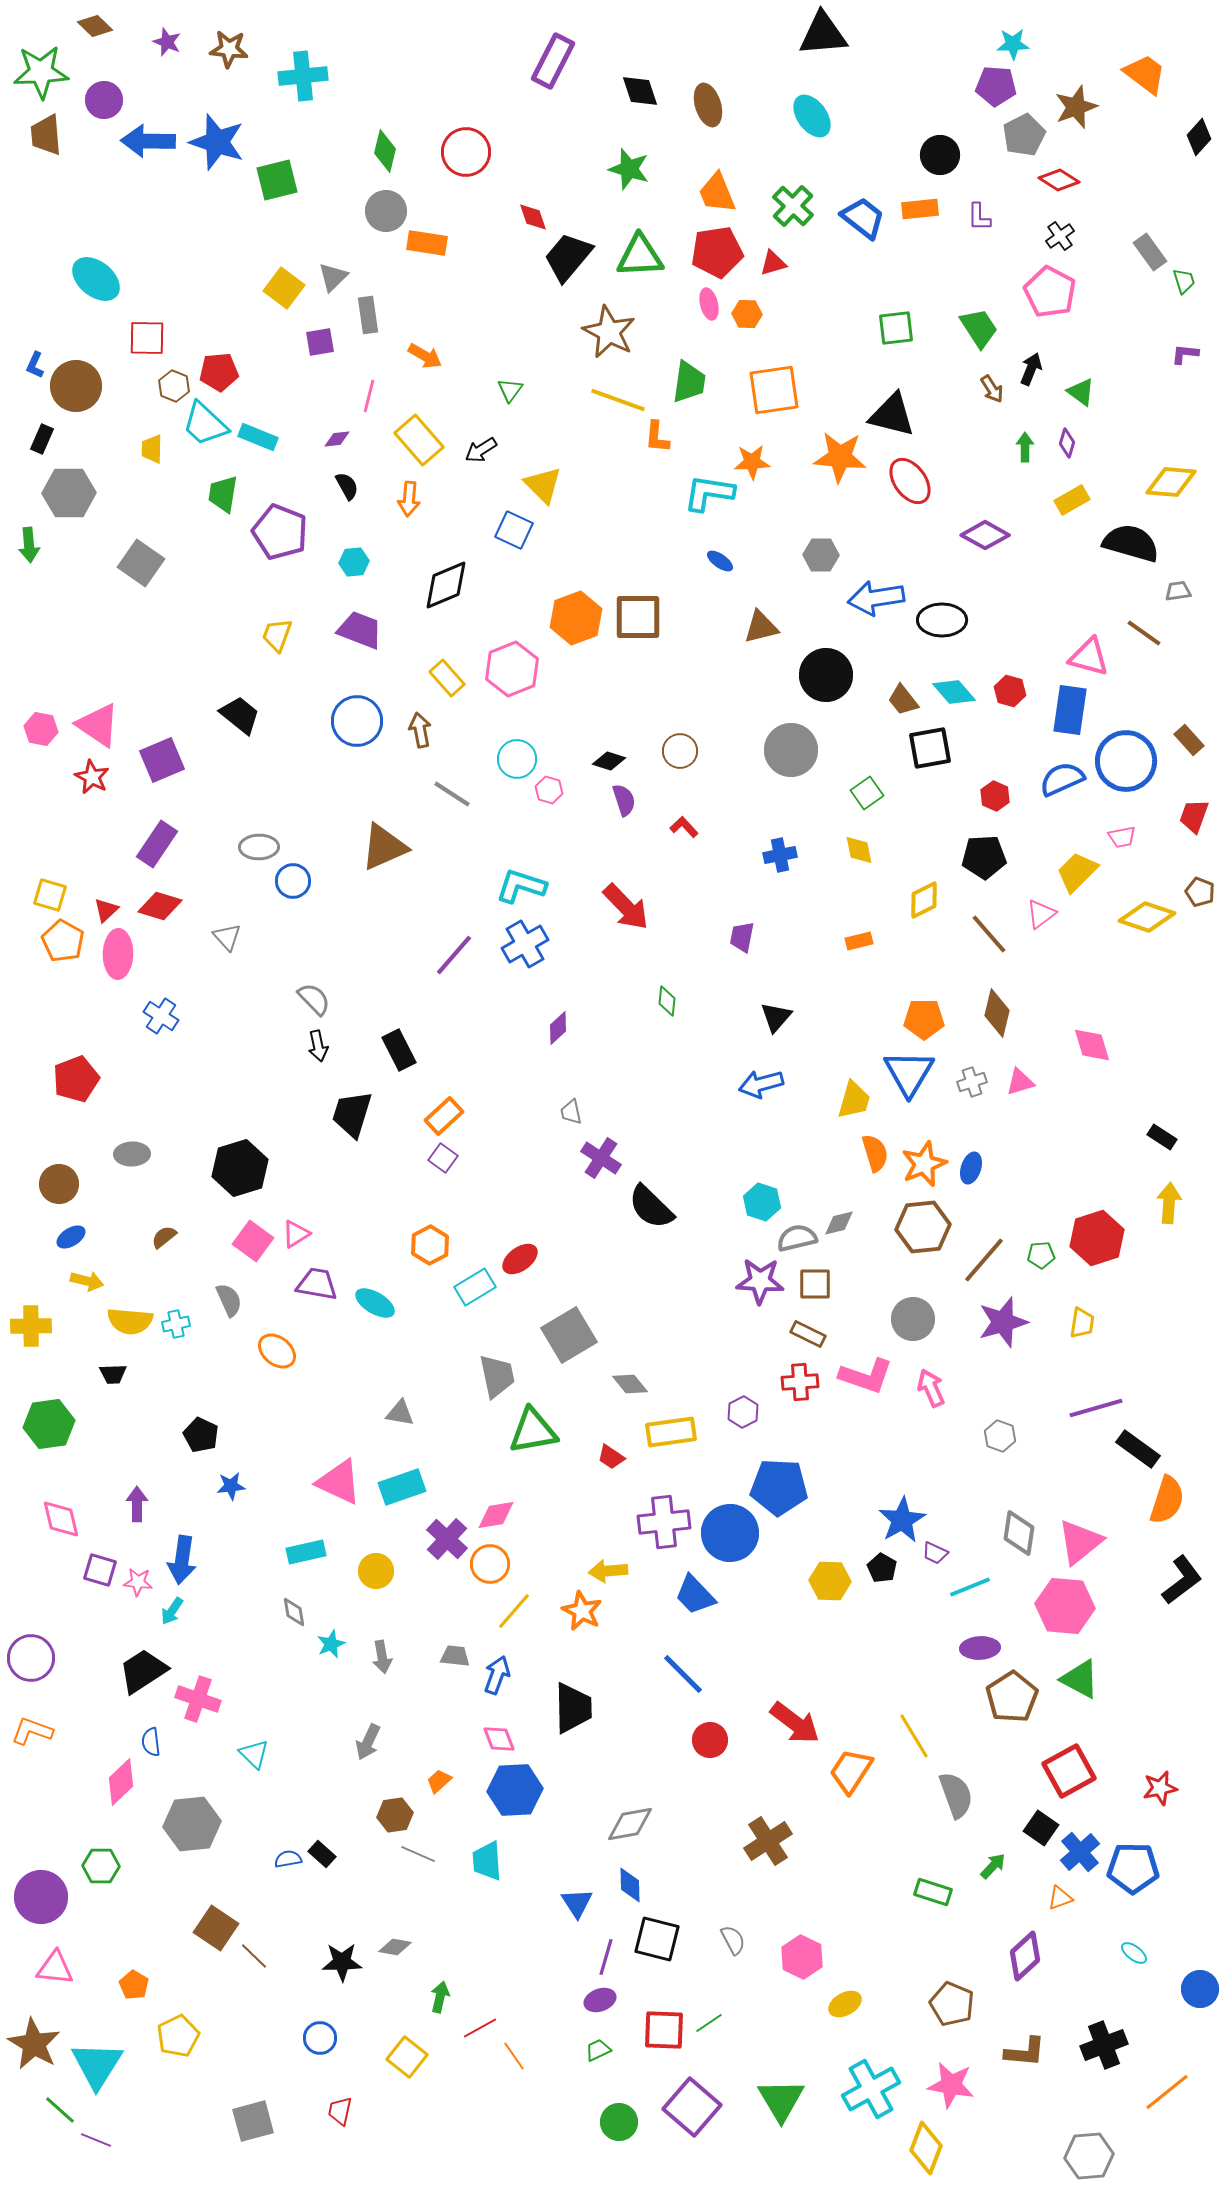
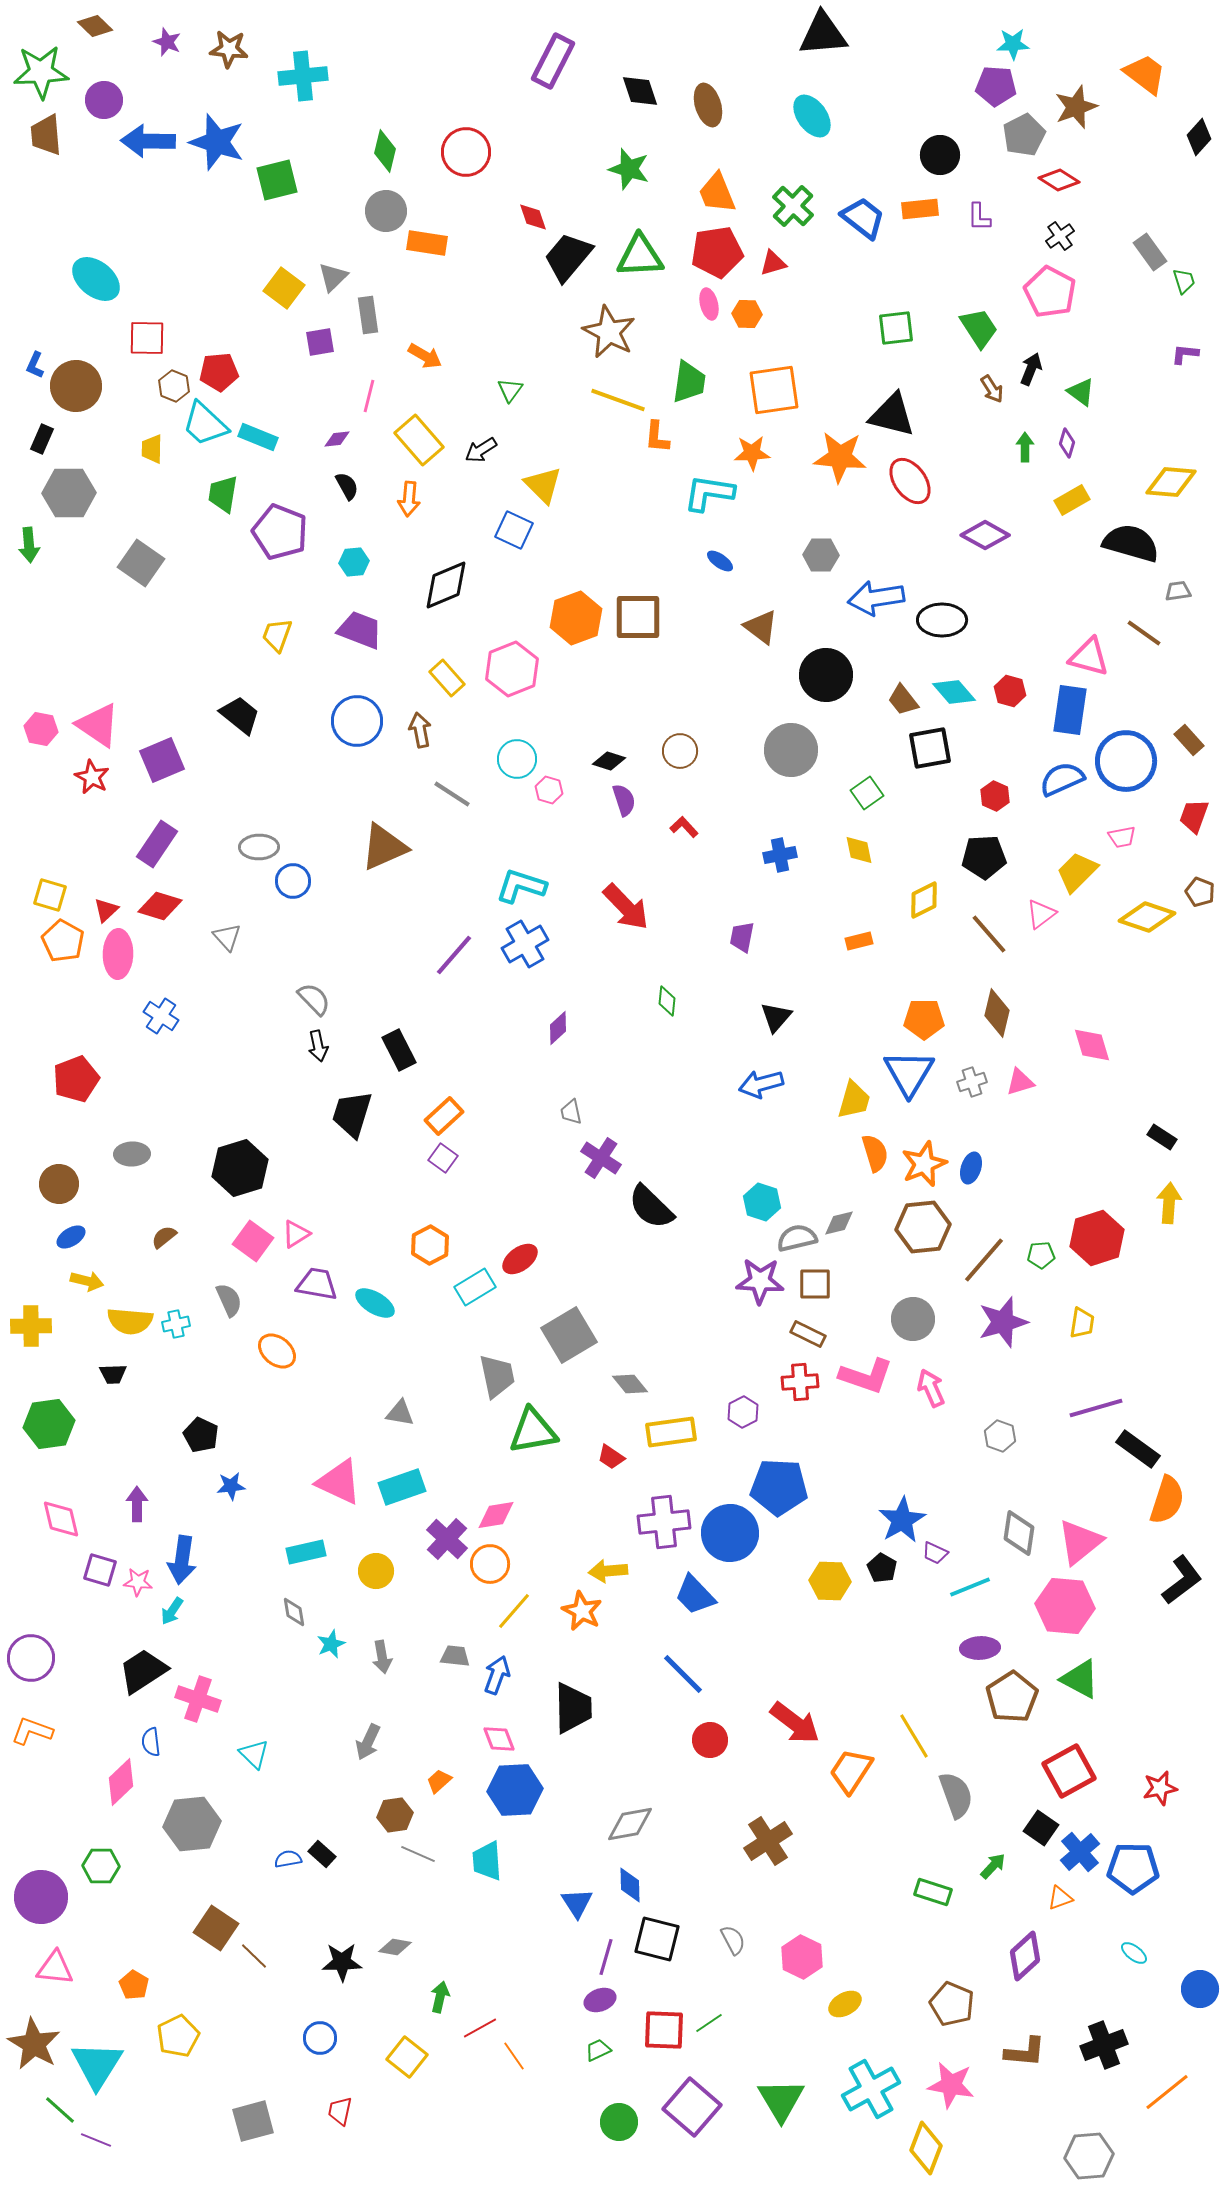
orange star at (752, 462): moved 9 px up
brown triangle at (761, 627): rotated 51 degrees clockwise
